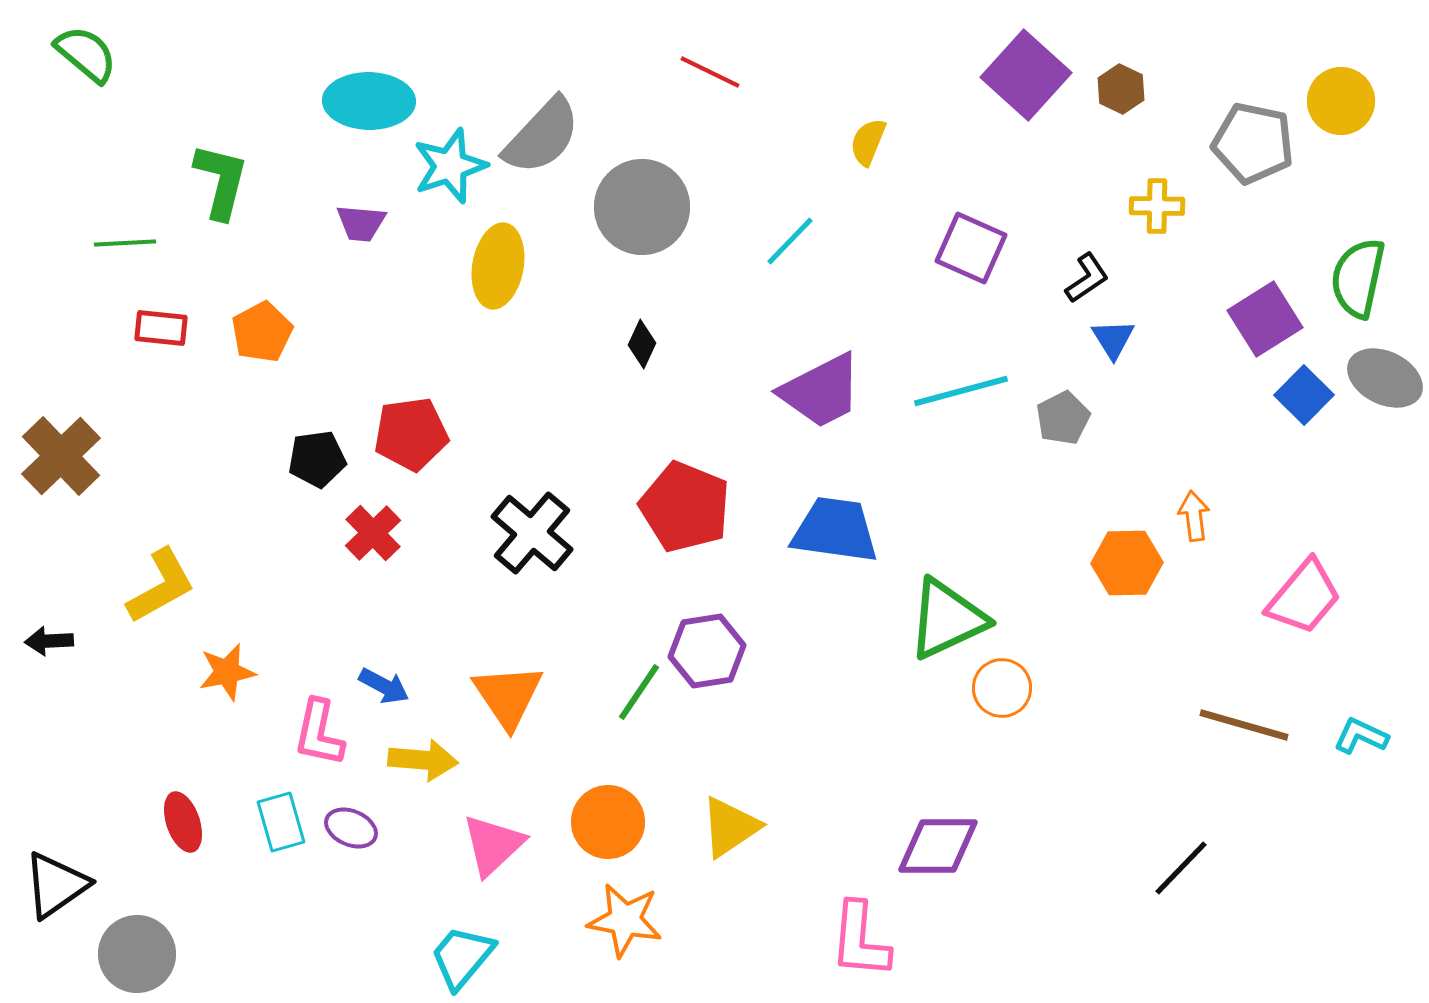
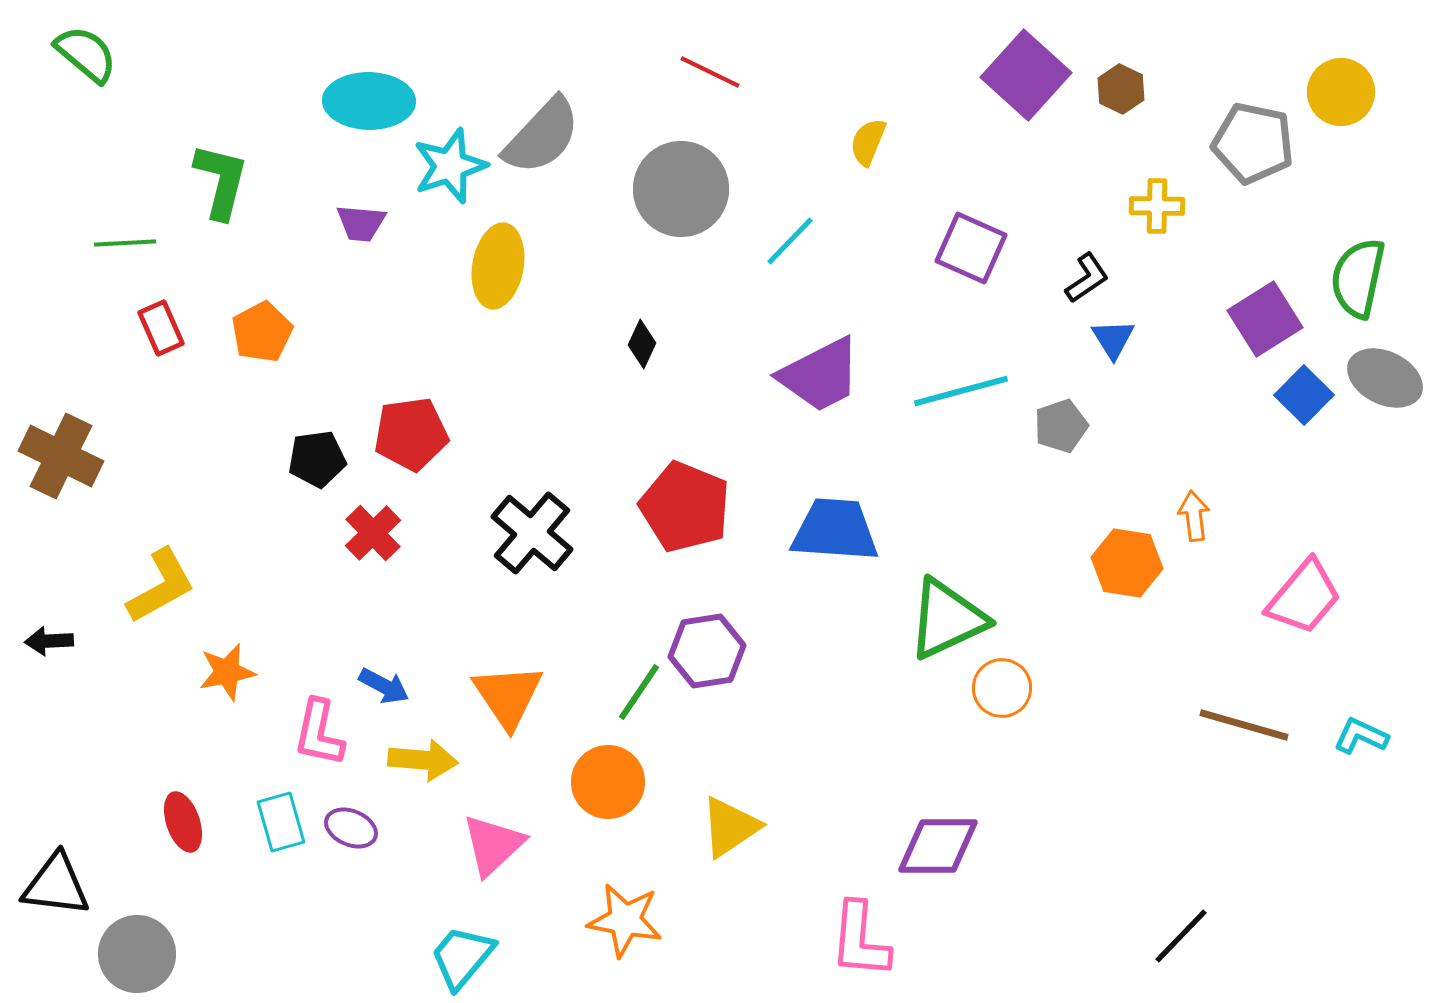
yellow circle at (1341, 101): moved 9 px up
gray circle at (642, 207): moved 39 px right, 18 px up
red rectangle at (161, 328): rotated 60 degrees clockwise
purple trapezoid at (821, 391): moved 1 px left, 16 px up
gray pentagon at (1063, 418): moved 2 px left, 8 px down; rotated 8 degrees clockwise
brown cross at (61, 456): rotated 20 degrees counterclockwise
blue trapezoid at (835, 530): rotated 4 degrees counterclockwise
orange hexagon at (1127, 563): rotated 10 degrees clockwise
orange circle at (608, 822): moved 40 px up
black line at (1181, 868): moved 68 px down
black triangle at (56, 885): rotated 42 degrees clockwise
